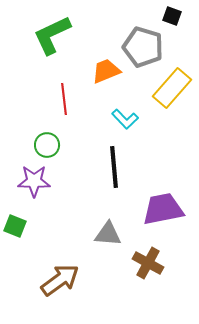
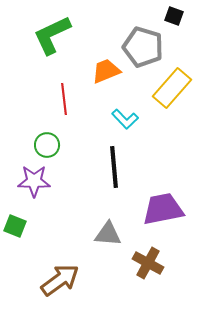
black square: moved 2 px right
